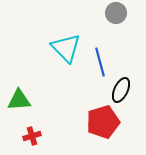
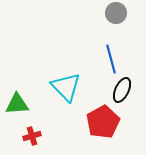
cyan triangle: moved 39 px down
blue line: moved 11 px right, 3 px up
black ellipse: moved 1 px right
green triangle: moved 2 px left, 4 px down
red pentagon: rotated 12 degrees counterclockwise
